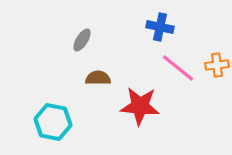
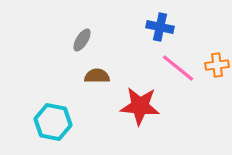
brown semicircle: moved 1 px left, 2 px up
